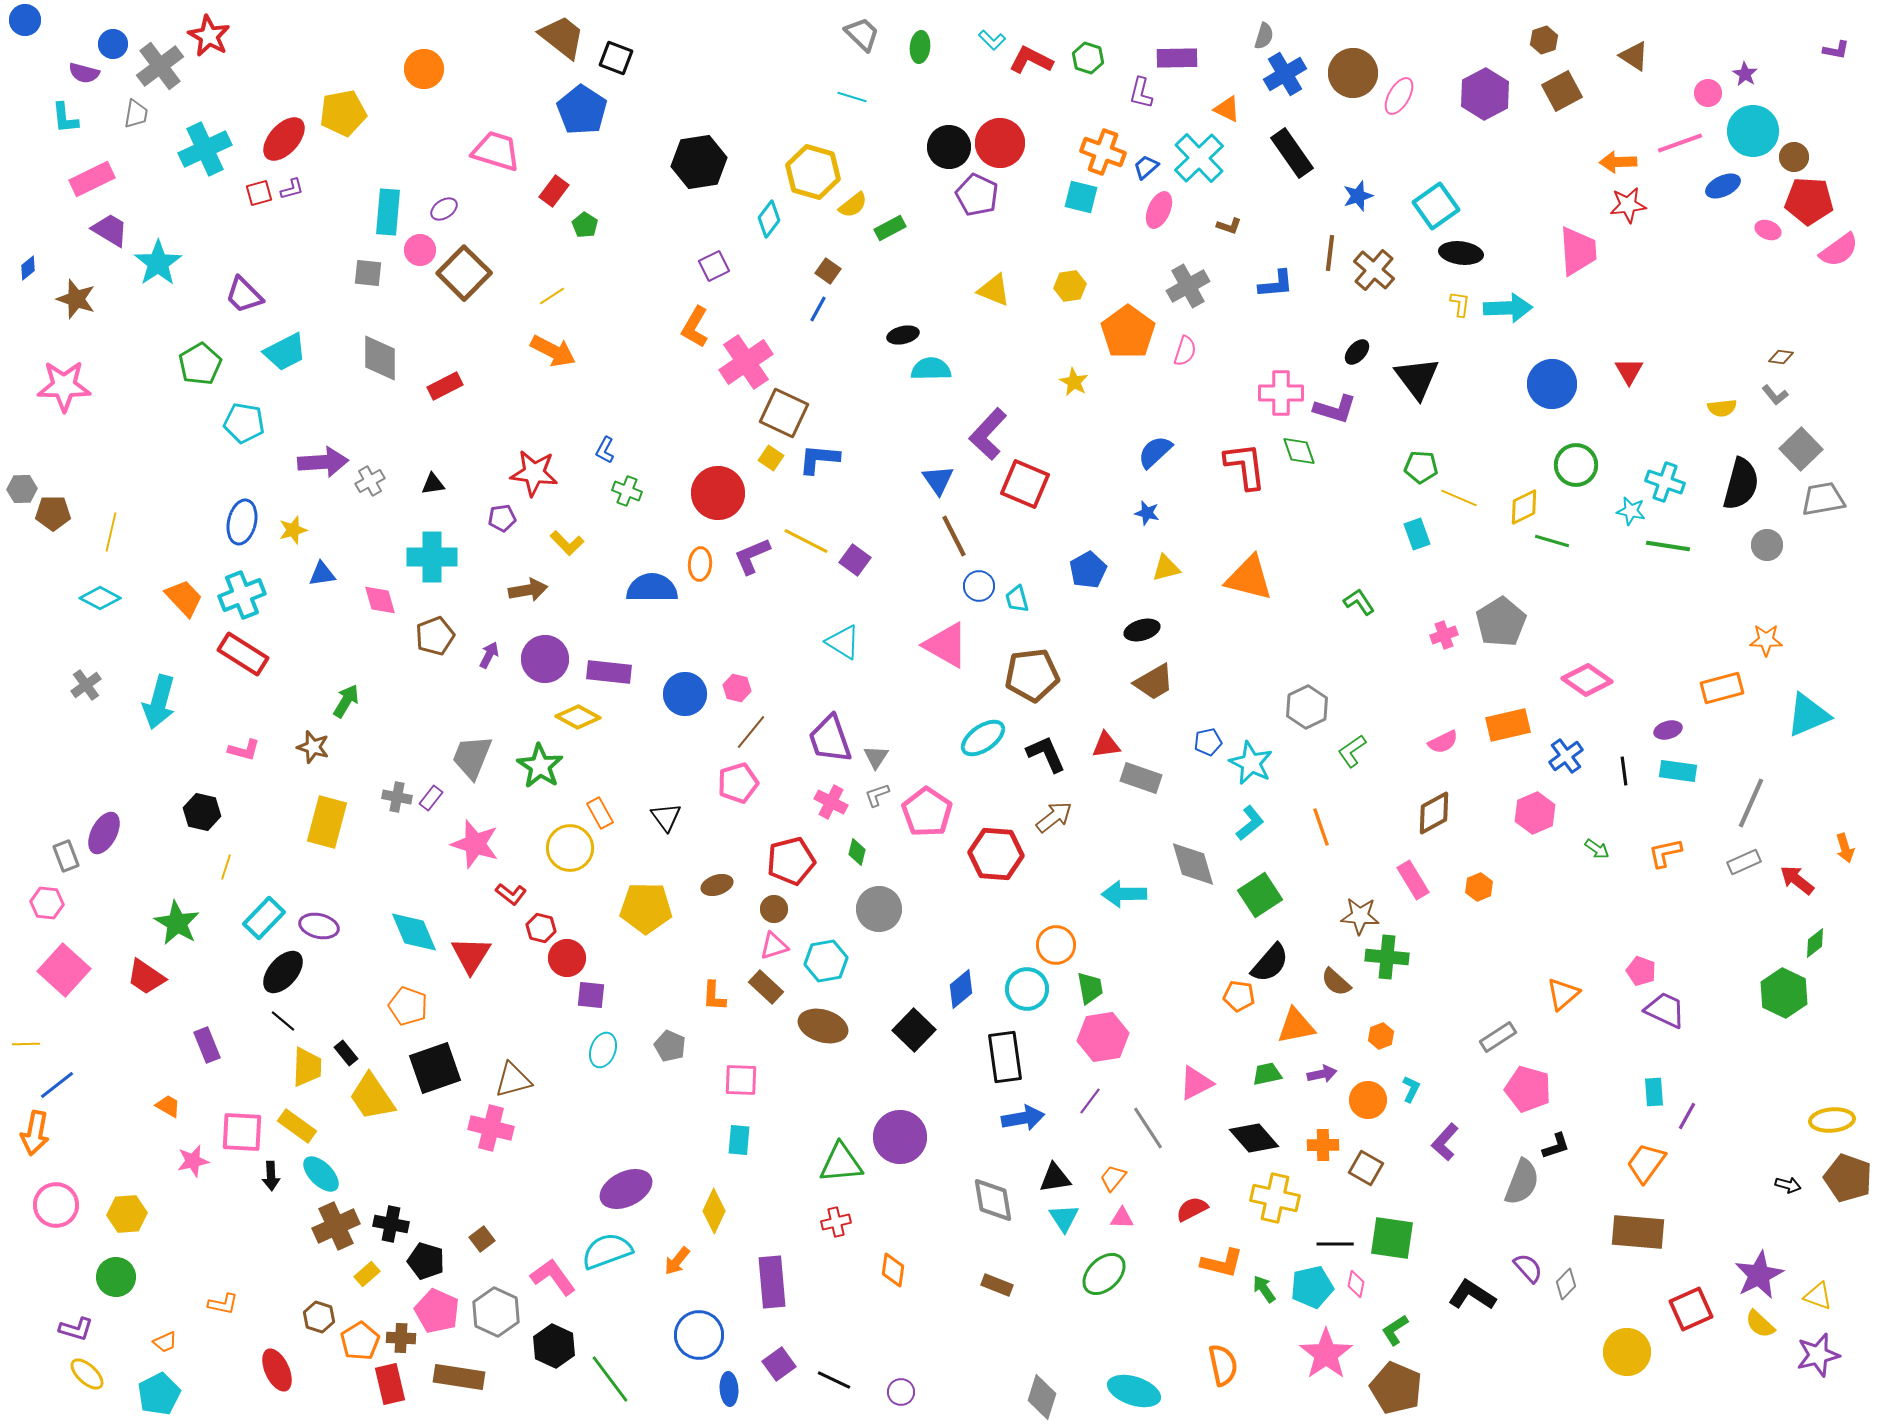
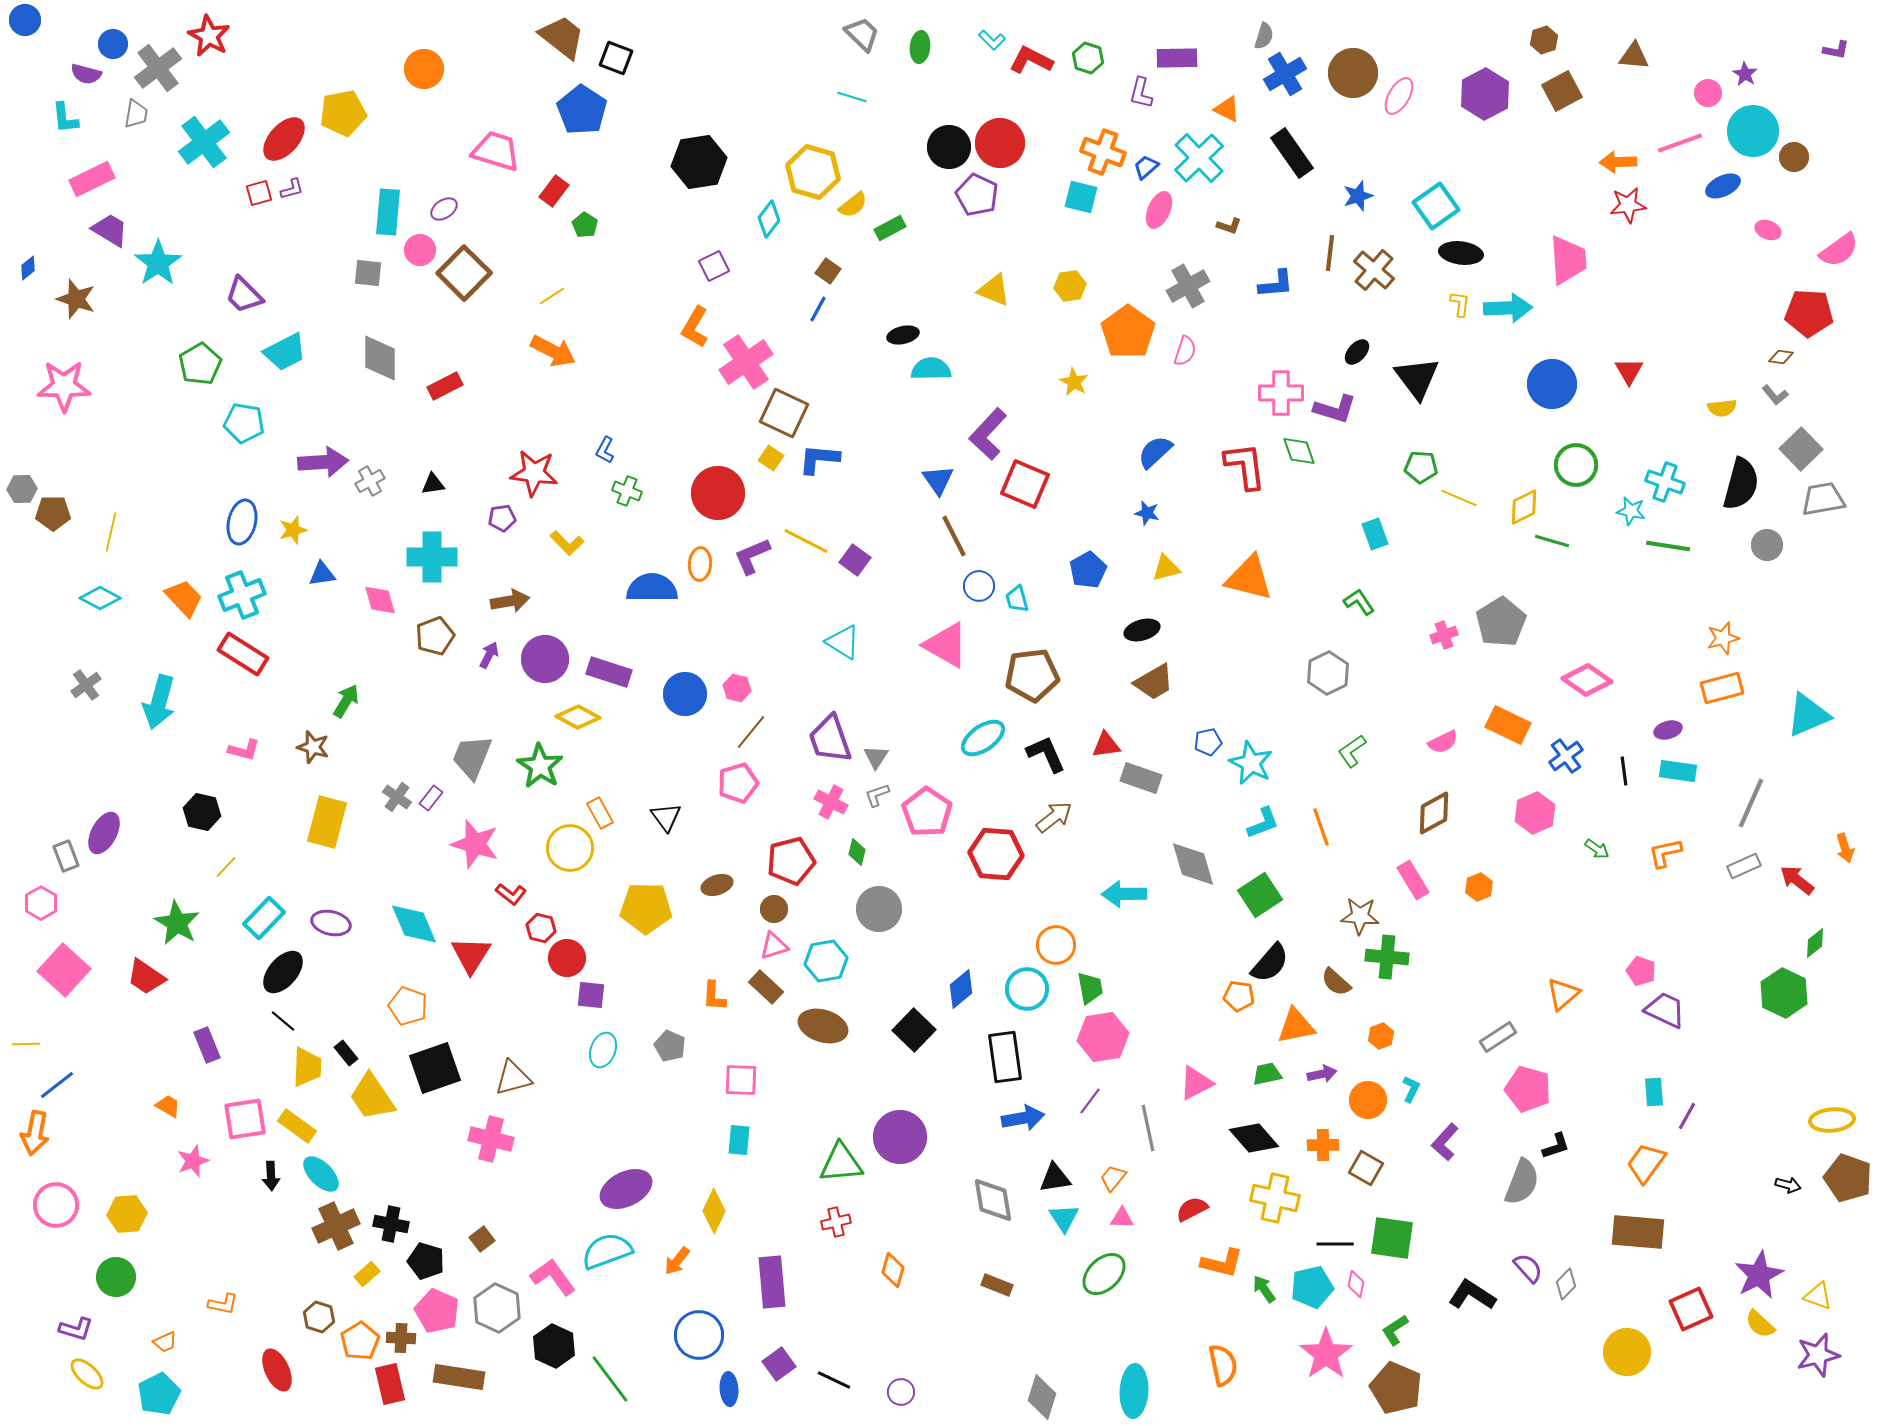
brown triangle at (1634, 56): rotated 28 degrees counterclockwise
gray cross at (160, 66): moved 2 px left, 2 px down
purple semicircle at (84, 73): moved 2 px right, 1 px down
cyan cross at (205, 149): moved 1 px left, 7 px up; rotated 12 degrees counterclockwise
red pentagon at (1809, 201): moved 112 px down
pink trapezoid at (1578, 251): moved 10 px left, 9 px down
cyan rectangle at (1417, 534): moved 42 px left
brown arrow at (528, 590): moved 18 px left, 11 px down
orange star at (1766, 640): moved 43 px left, 2 px up; rotated 16 degrees counterclockwise
purple rectangle at (609, 672): rotated 12 degrees clockwise
gray hexagon at (1307, 707): moved 21 px right, 34 px up
orange rectangle at (1508, 725): rotated 39 degrees clockwise
gray cross at (397, 797): rotated 24 degrees clockwise
cyan L-shape at (1250, 823): moved 13 px right; rotated 18 degrees clockwise
gray rectangle at (1744, 862): moved 4 px down
yellow line at (226, 867): rotated 25 degrees clockwise
pink hexagon at (47, 903): moved 6 px left; rotated 24 degrees clockwise
purple ellipse at (319, 926): moved 12 px right, 3 px up
cyan diamond at (414, 932): moved 8 px up
brown triangle at (513, 1080): moved 2 px up
pink cross at (491, 1128): moved 11 px down
gray line at (1148, 1128): rotated 21 degrees clockwise
pink square at (242, 1132): moved 3 px right, 13 px up; rotated 12 degrees counterclockwise
pink star at (193, 1161): rotated 8 degrees counterclockwise
orange diamond at (893, 1270): rotated 8 degrees clockwise
gray hexagon at (496, 1312): moved 1 px right, 4 px up
cyan ellipse at (1134, 1391): rotated 75 degrees clockwise
